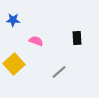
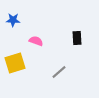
yellow square: moved 1 px right, 1 px up; rotated 25 degrees clockwise
